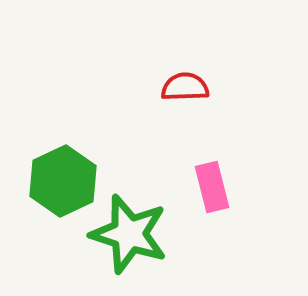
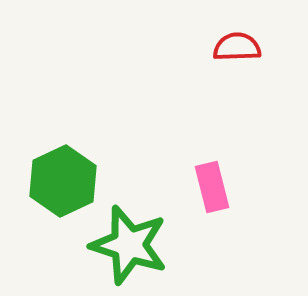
red semicircle: moved 52 px right, 40 px up
green star: moved 11 px down
